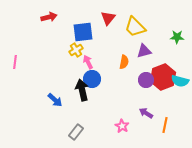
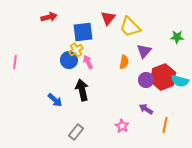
yellow trapezoid: moved 5 px left
purple triangle: rotated 35 degrees counterclockwise
blue circle: moved 23 px left, 19 px up
purple arrow: moved 4 px up
